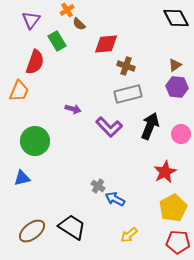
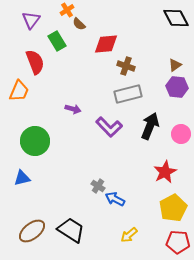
red semicircle: rotated 40 degrees counterclockwise
black trapezoid: moved 1 px left, 3 px down
